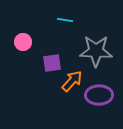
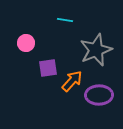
pink circle: moved 3 px right, 1 px down
gray star: moved 1 px up; rotated 24 degrees counterclockwise
purple square: moved 4 px left, 5 px down
